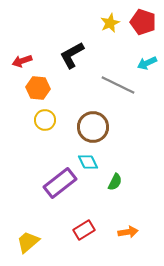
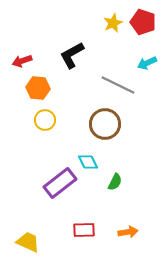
yellow star: moved 3 px right
brown circle: moved 12 px right, 3 px up
red rectangle: rotated 30 degrees clockwise
yellow trapezoid: rotated 65 degrees clockwise
